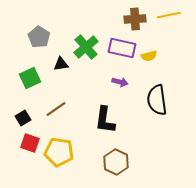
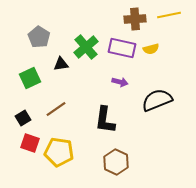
yellow semicircle: moved 2 px right, 7 px up
black semicircle: rotated 76 degrees clockwise
